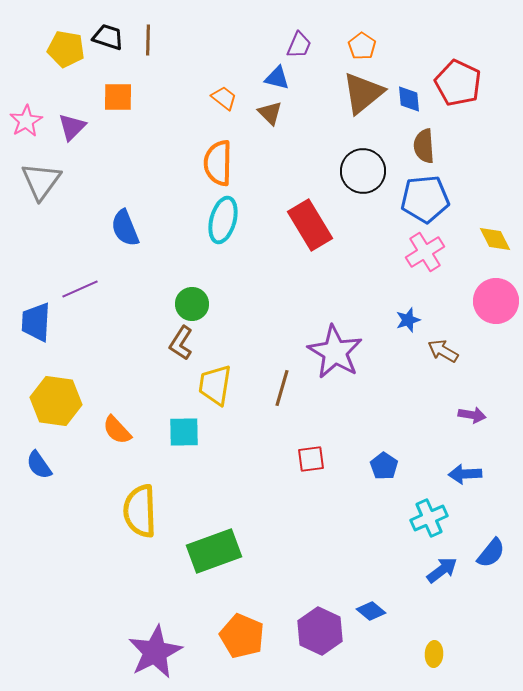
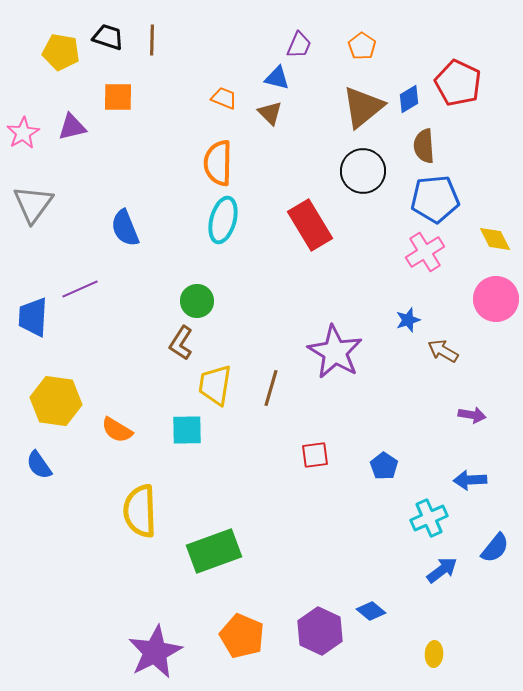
brown line at (148, 40): moved 4 px right
yellow pentagon at (66, 49): moved 5 px left, 3 px down
brown triangle at (363, 93): moved 14 px down
orange trapezoid at (224, 98): rotated 16 degrees counterclockwise
blue diamond at (409, 99): rotated 64 degrees clockwise
pink star at (26, 121): moved 3 px left, 12 px down
purple triangle at (72, 127): rotated 32 degrees clockwise
gray triangle at (41, 181): moved 8 px left, 23 px down
blue pentagon at (425, 199): moved 10 px right
pink circle at (496, 301): moved 2 px up
green circle at (192, 304): moved 5 px right, 3 px up
blue trapezoid at (36, 322): moved 3 px left, 5 px up
brown line at (282, 388): moved 11 px left
orange semicircle at (117, 430): rotated 16 degrees counterclockwise
cyan square at (184, 432): moved 3 px right, 2 px up
red square at (311, 459): moved 4 px right, 4 px up
blue arrow at (465, 474): moved 5 px right, 6 px down
blue semicircle at (491, 553): moved 4 px right, 5 px up
